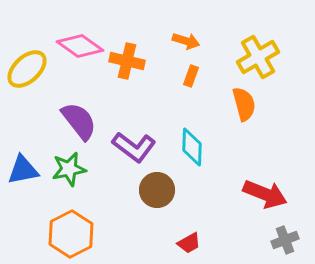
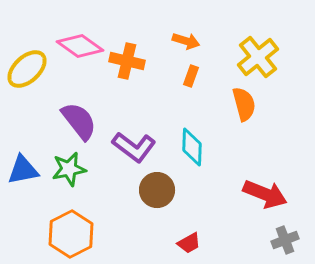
yellow cross: rotated 9 degrees counterclockwise
